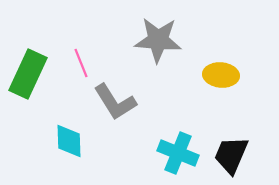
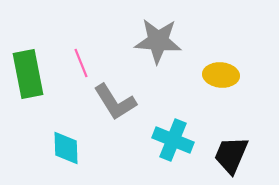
gray star: moved 1 px down
green rectangle: rotated 36 degrees counterclockwise
cyan diamond: moved 3 px left, 7 px down
cyan cross: moved 5 px left, 13 px up
